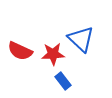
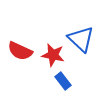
red star: moved 1 px down; rotated 15 degrees clockwise
